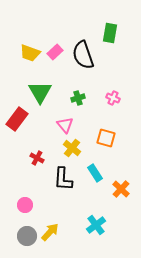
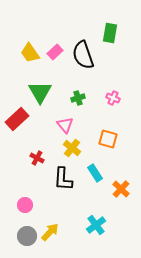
yellow trapezoid: rotated 35 degrees clockwise
red rectangle: rotated 10 degrees clockwise
orange square: moved 2 px right, 1 px down
